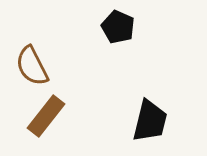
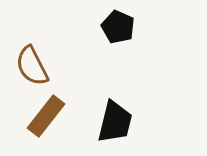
black trapezoid: moved 35 px left, 1 px down
